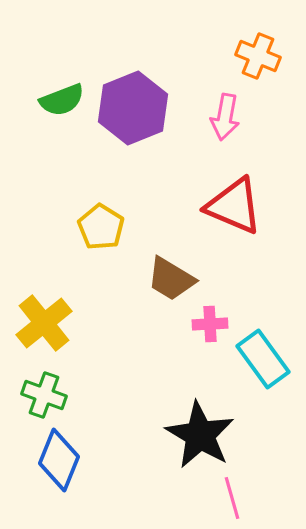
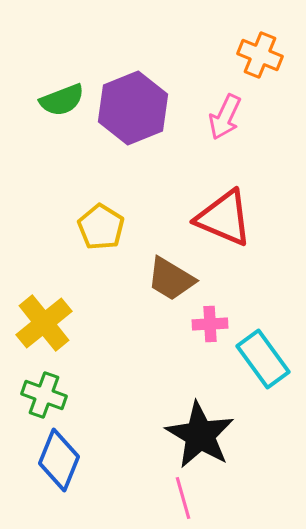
orange cross: moved 2 px right, 1 px up
pink arrow: rotated 15 degrees clockwise
red triangle: moved 10 px left, 12 px down
pink line: moved 49 px left
